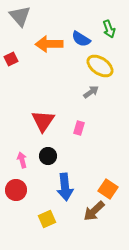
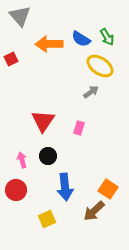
green arrow: moved 2 px left, 8 px down; rotated 12 degrees counterclockwise
